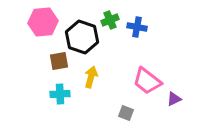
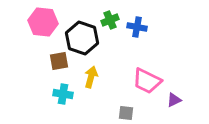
pink hexagon: rotated 12 degrees clockwise
black hexagon: moved 1 px down
pink trapezoid: rotated 12 degrees counterclockwise
cyan cross: moved 3 px right; rotated 12 degrees clockwise
purple triangle: moved 1 px down
gray square: rotated 14 degrees counterclockwise
